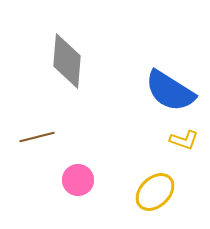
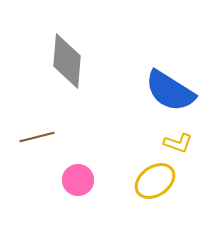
yellow L-shape: moved 6 px left, 3 px down
yellow ellipse: moved 11 px up; rotated 9 degrees clockwise
